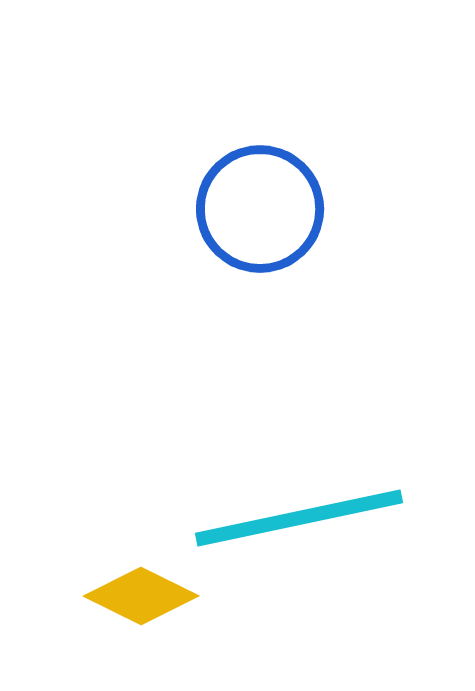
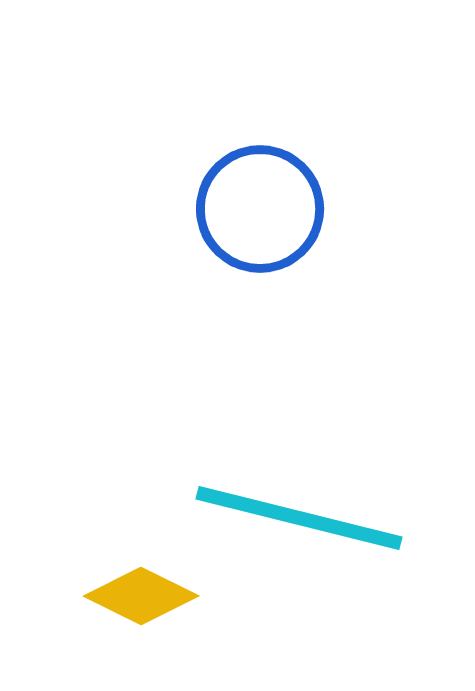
cyan line: rotated 26 degrees clockwise
